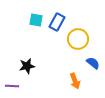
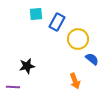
cyan square: moved 6 px up; rotated 16 degrees counterclockwise
blue semicircle: moved 1 px left, 4 px up
purple line: moved 1 px right, 1 px down
